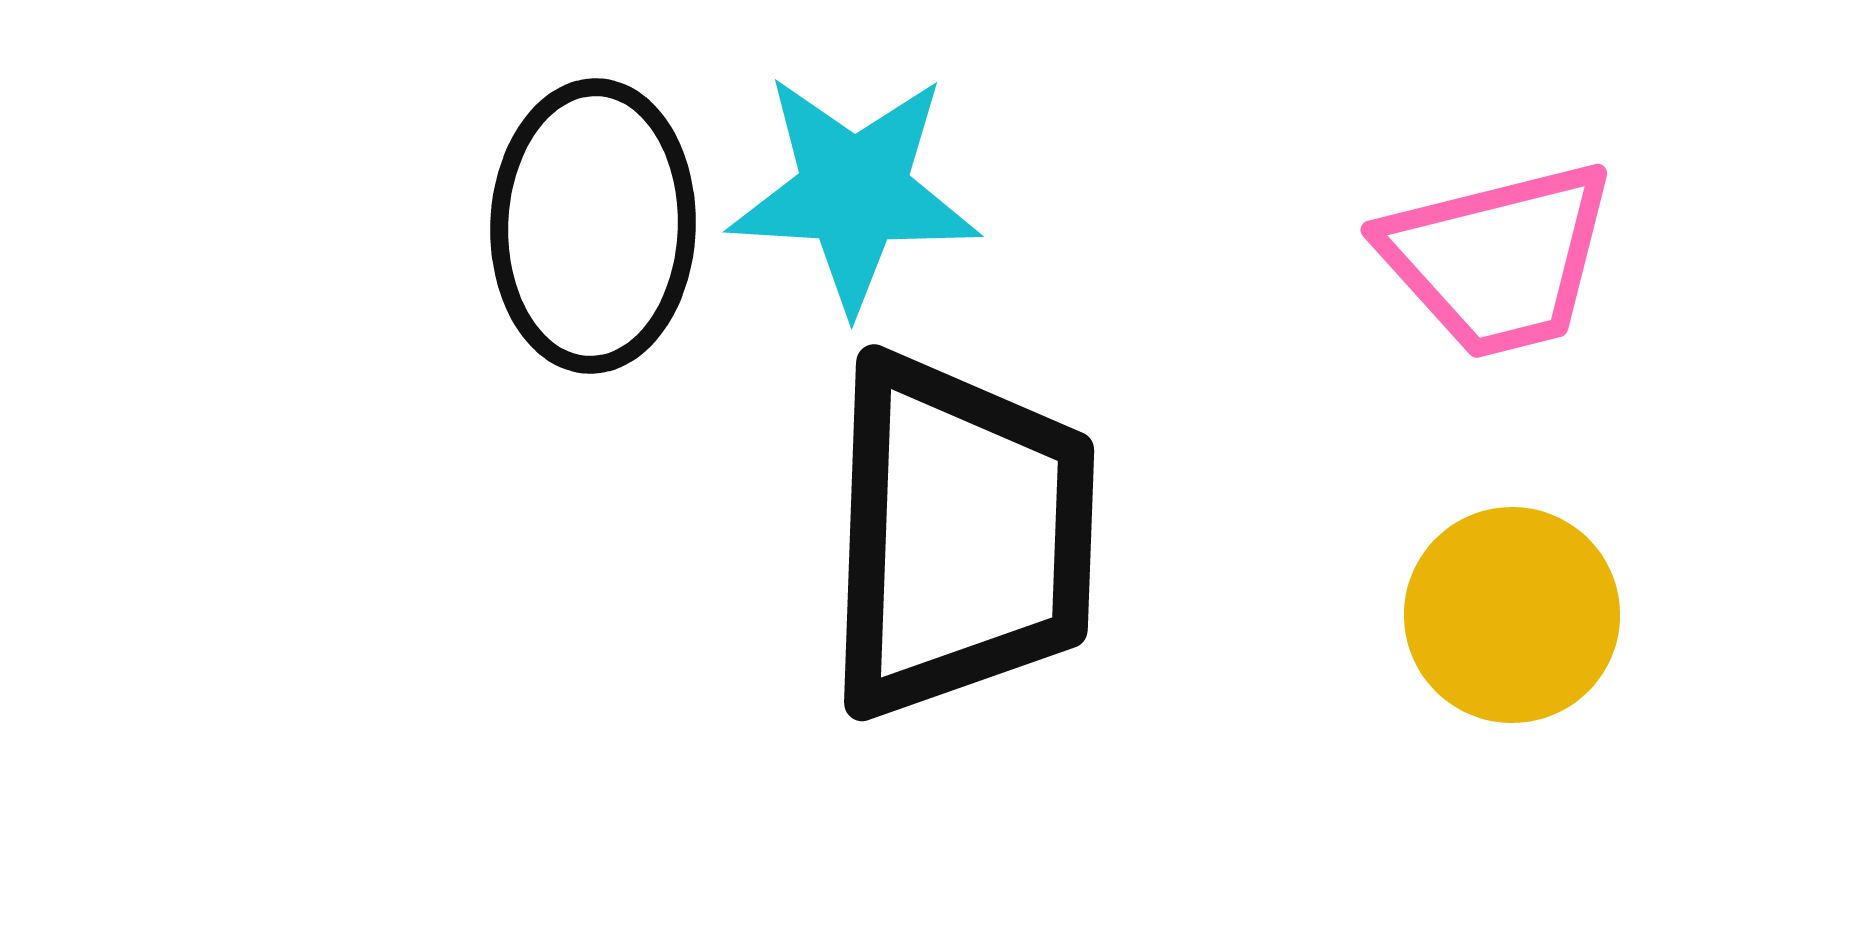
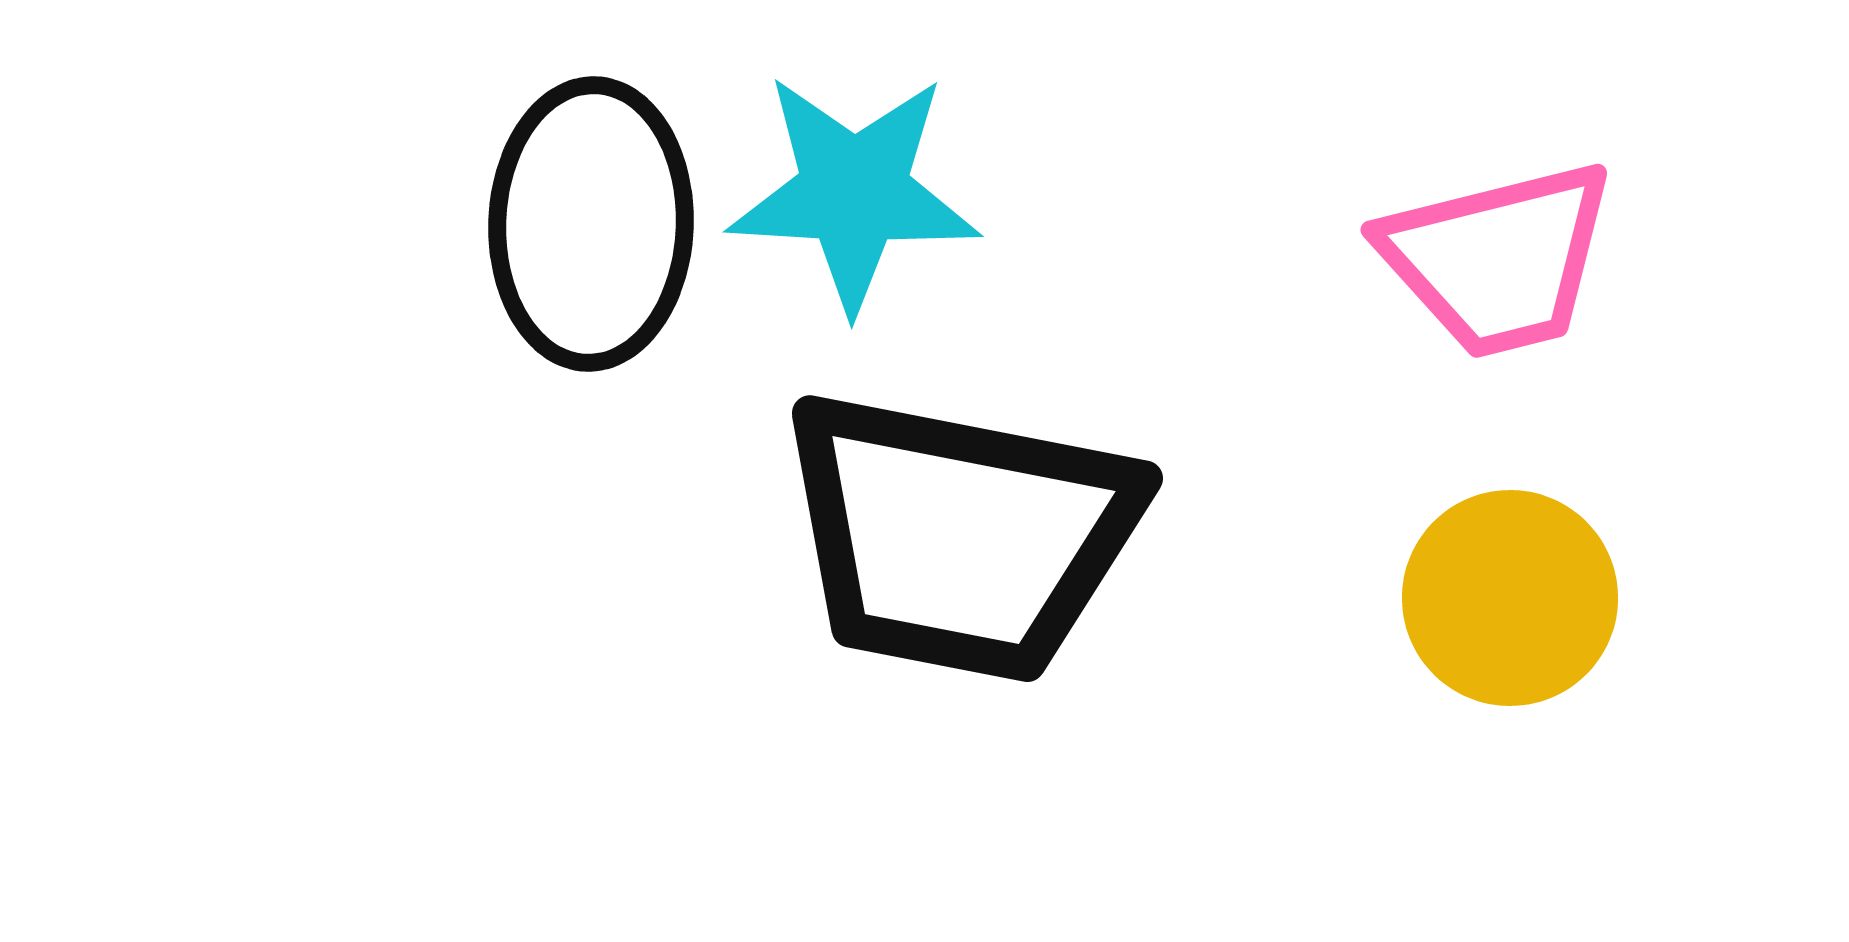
black ellipse: moved 2 px left, 2 px up
black trapezoid: rotated 99 degrees clockwise
yellow circle: moved 2 px left, 17 px up
